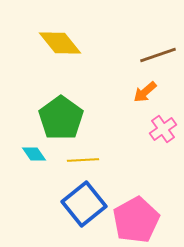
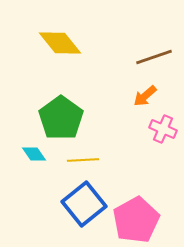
brown line: moved 4 px left, 2 px down
orange arrow: moved 4 px down
pink cross: rotated 32 degrees counterclockwise
